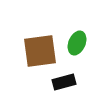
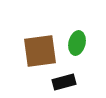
green ellipse: rotated 10 degrees counterclockwise
